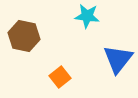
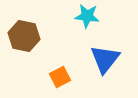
blue triangle: moved 13 px left
orange square: rotated 10 degrees clockwise
